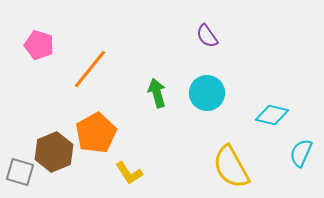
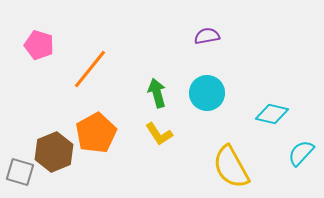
purple semicircle: rotated 115 degrees clockwise
cyan diamond: moved 1 px up
cyan semicircle: rotated 20 degrees clockwise
yellow L-shape: moved 30 px right, 39 px up
